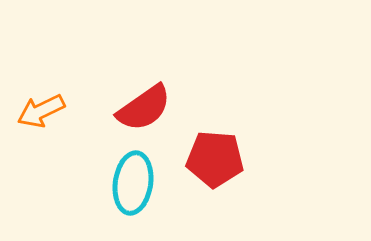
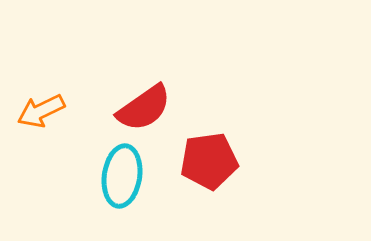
red pentagon: moved 6 px left, 2 px down; rotated 12 degrees counterclockwise
cyan ellipse: moved 11 px left, 7 px up
